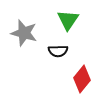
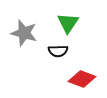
green triangle: moved 3 px down
red diamond: rotated 72 degrees clockwise
